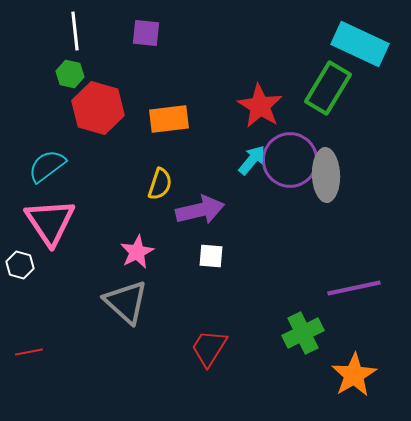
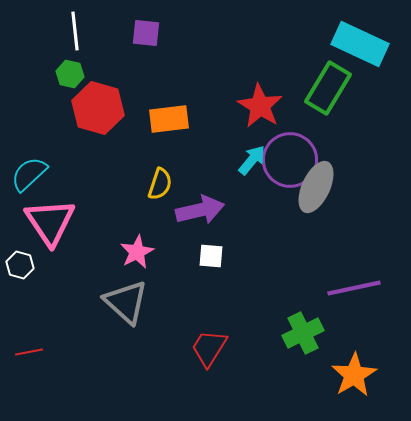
cyan semicircle: moved 18 px left, 8 px down; rotated 6 degrees counterclockwise
gray ellipse: moved 10 px left, 12 px down; rotated 27 degrees clockwise
